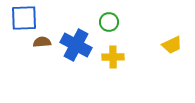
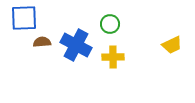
green circle: moved 1 px right, 2 px down
